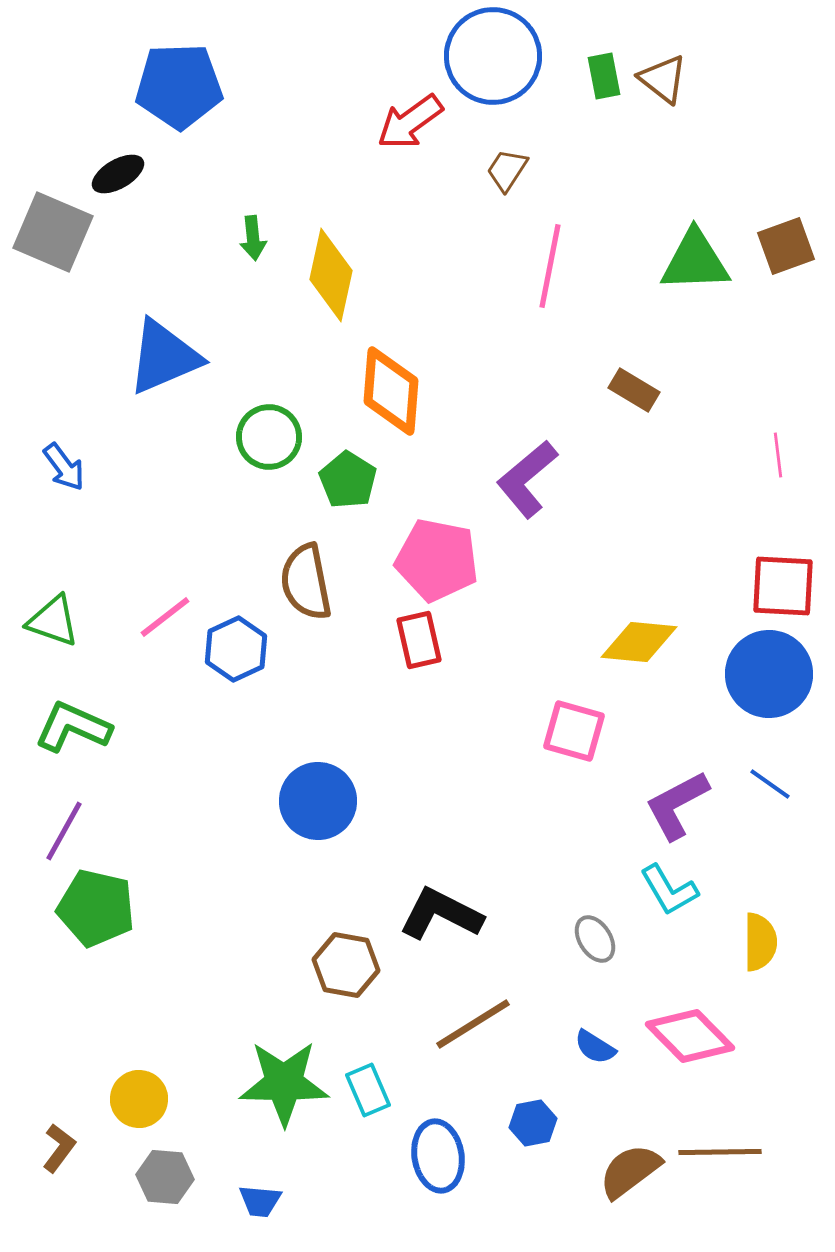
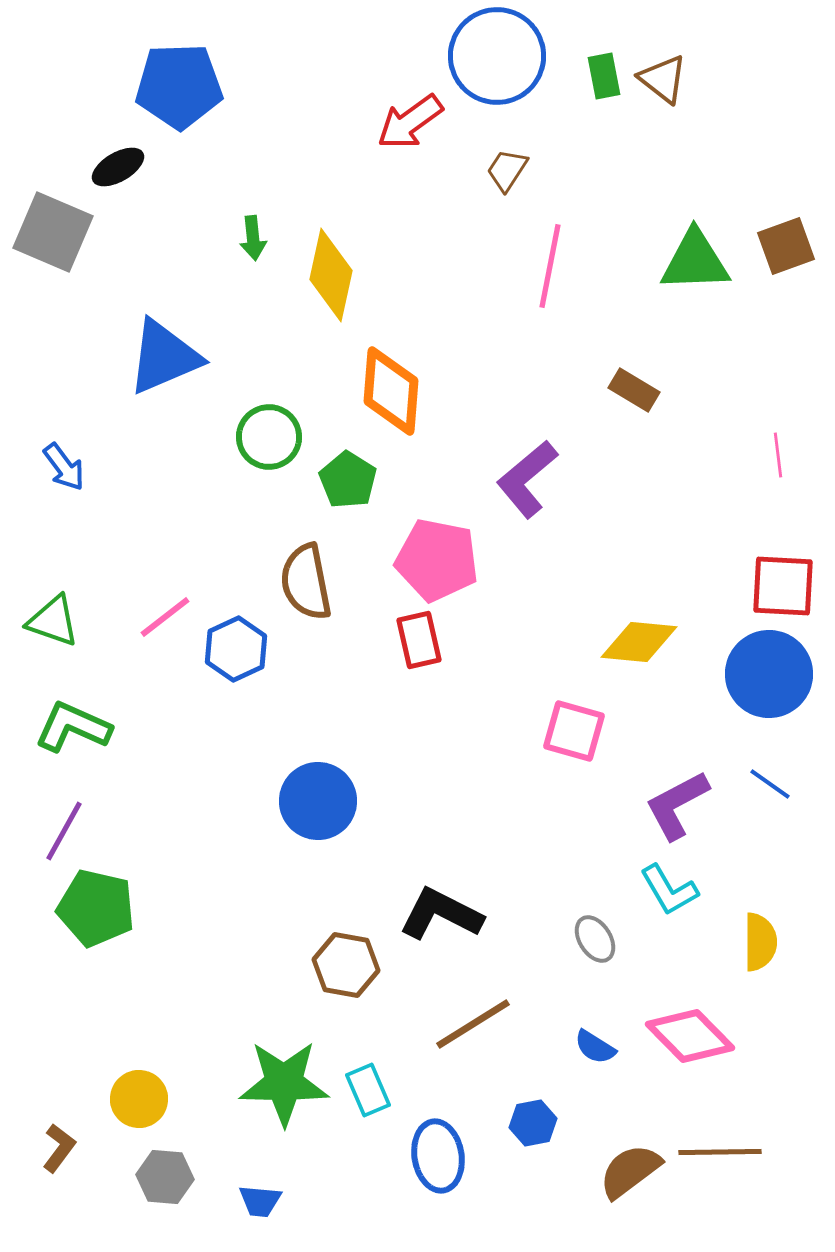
blue circle at (493, 56): moved 4 px right
black ellipse at (118, 174): moved 7 px up
